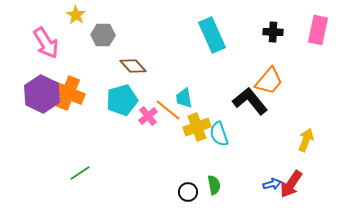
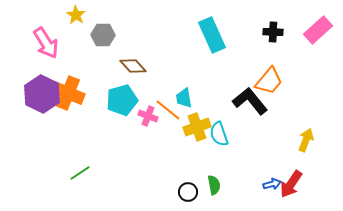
pink rectangle: rotated 36 degrees clockwise
pink cross: rotated 30 degrees counterclockwise
